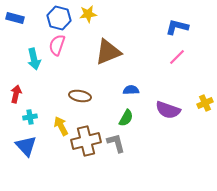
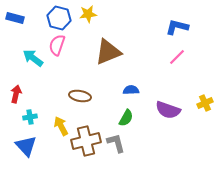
cyan arrow: moved 1 px left, 1 px up; rotated 140 degrees clockwise
